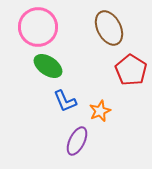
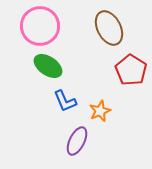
pink circle: moved 2 px right, 1 px up
